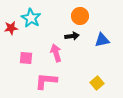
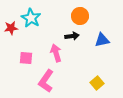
pink L-shape: rotated 60 degrees counterclockwise
